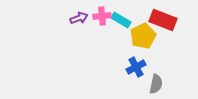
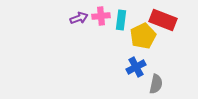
pink cross: moved 1 px left
cyan rectangle: rotated 66 degrees clockwise
